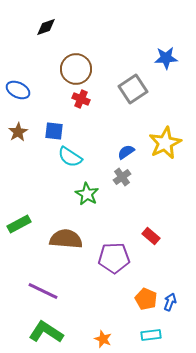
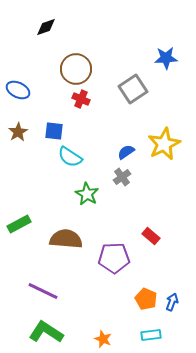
yellow star: moved 1 px left, 1 px down
blue arrow: moved 2 px right
